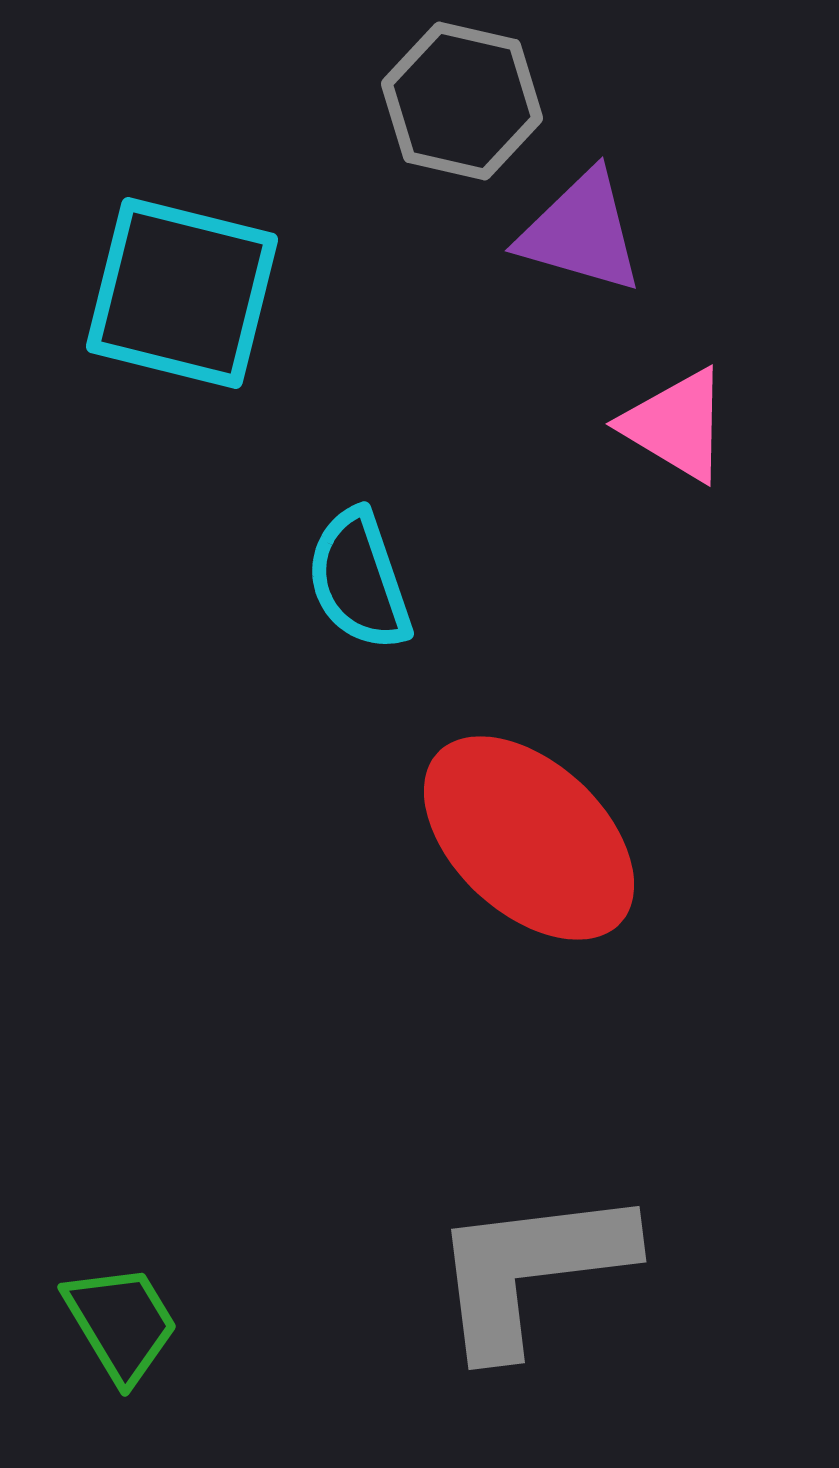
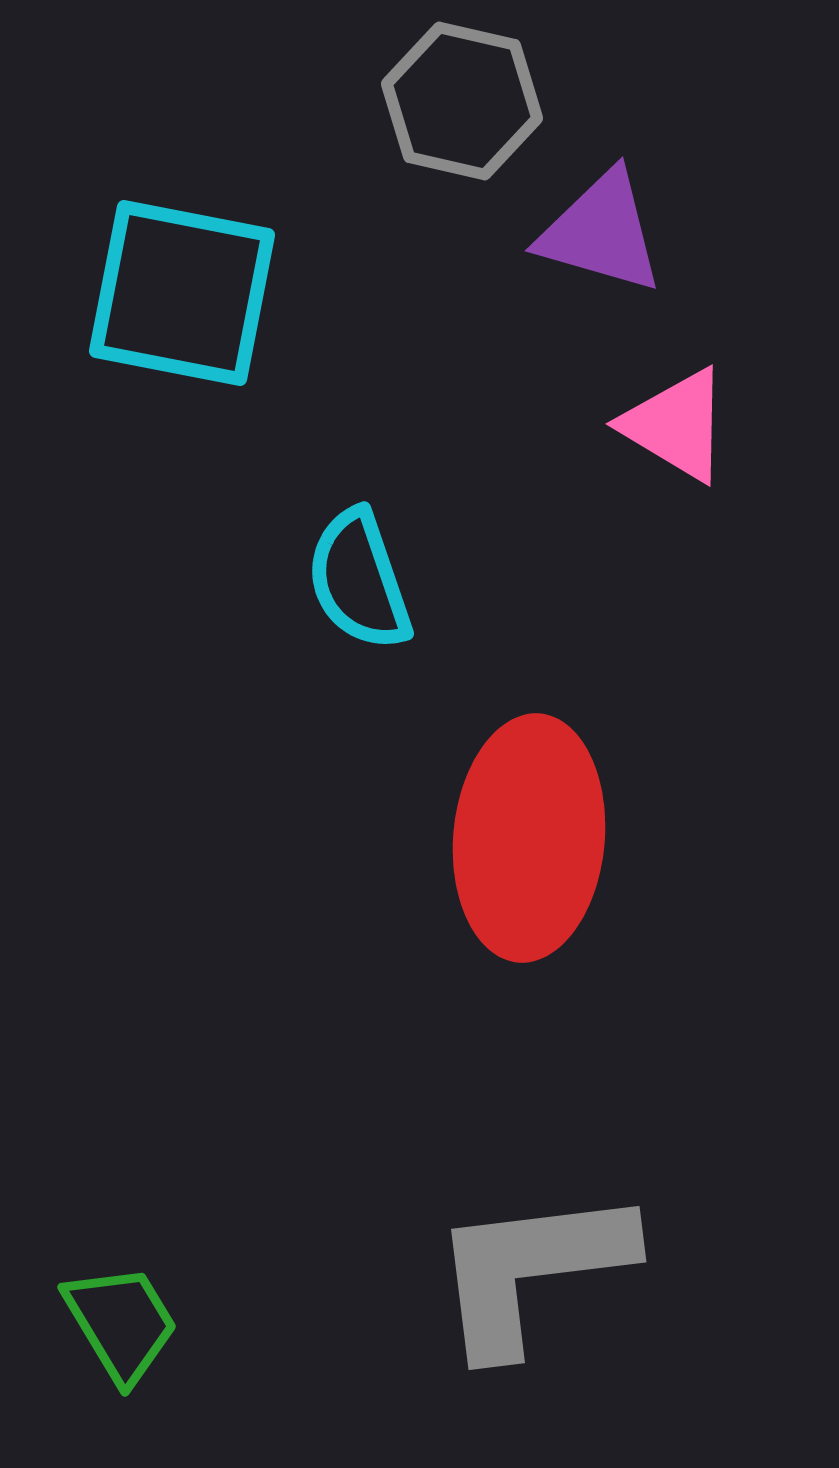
purple triangle: moved 20 px right
cyan square: rotated 3 degrees counterclockwise
red ellipse: rotated 52 degrees clockwise
